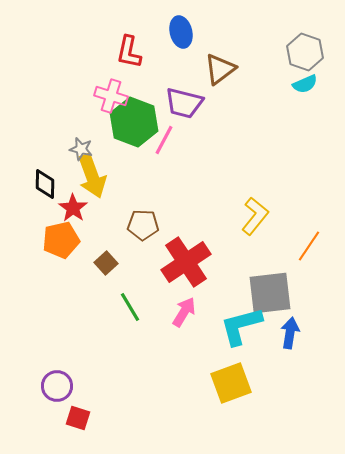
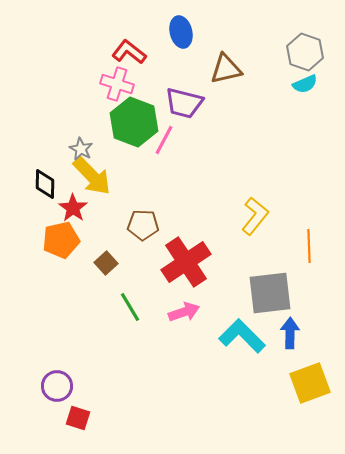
red L-shape: rotated 116 degrees clockwise
brown triangle: moved 6 px right; rotated 24 degrees clockwise
pink cross: moved 6 px right, 12 px up
gray star: rotated 15 degrees clockwise
yellow arrow: rotated 24 degrees counterclockwise
orange line: rotated 36 degrees counterclockwise
pink arrow: rotated 40 degrees clockwise
cyan L-shape: moved 1 px right, 10 px down; rotated 60 degrees clockwise
blue arrow: rotated 8 degrees counterclockwise
yellow square: moved 79 px right
